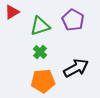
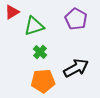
purple pentagon: moved 3 px right, 1 px up
green triangle: moved 6 px left
